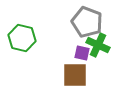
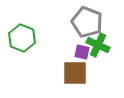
green hexagon: rotated 8 degrees clockwise
purple square: moved 1 px up
brown square: moved 2 px up
